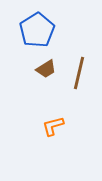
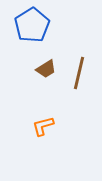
blue pentagon: moved 5 px left, 5 px up
orange L-shape: moved 10 px left
